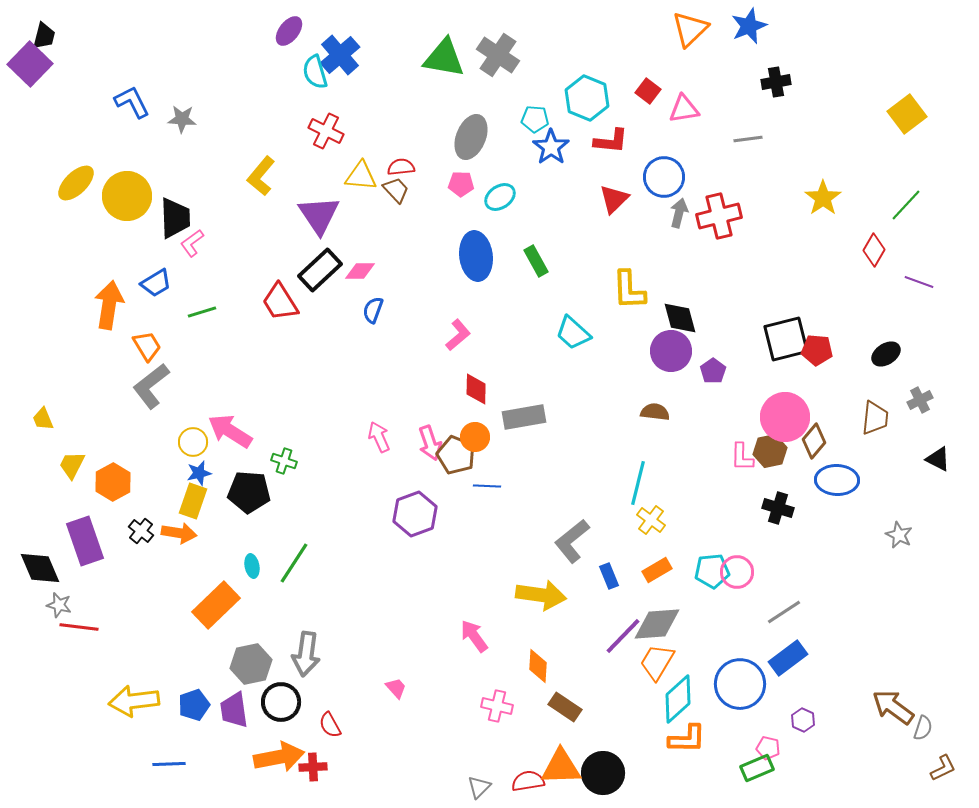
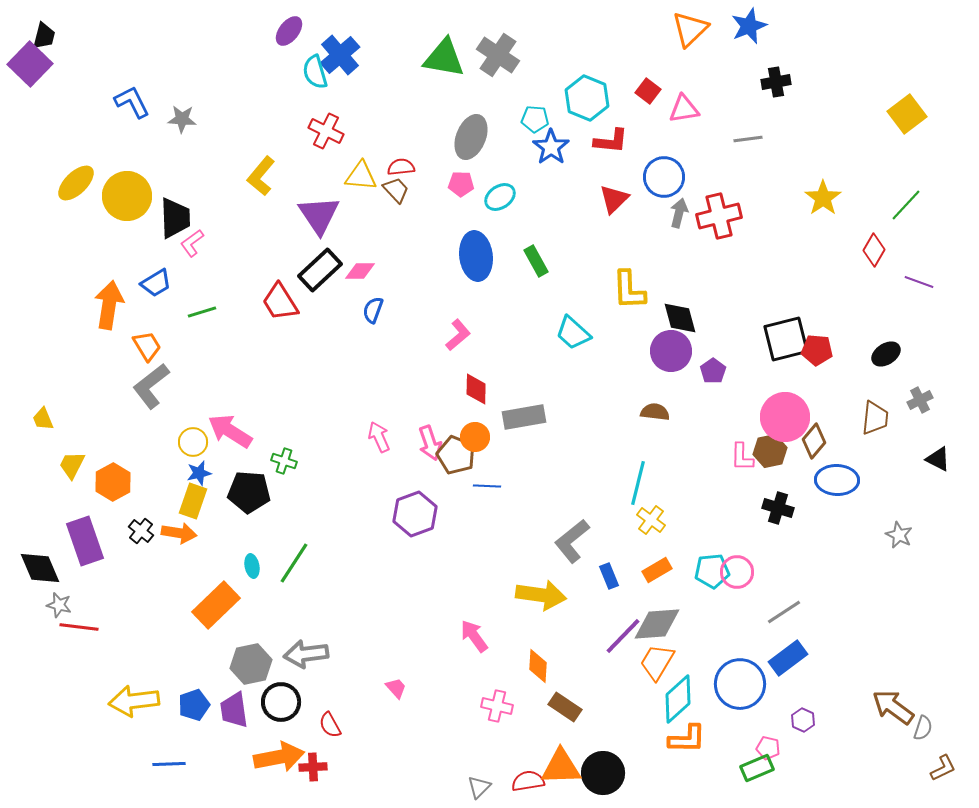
gray arrow at (306, 654): rotated 75 degrees clockwise
